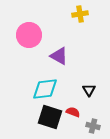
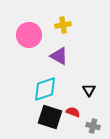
yellow cross: moved 17 px left, 11 px down
cyan diamond: rotated 12 degrees counterclockwise
